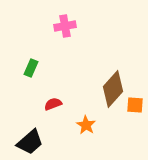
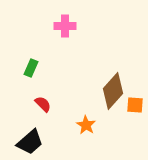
pink cross: rotated 10 degrees clockwise
brown diamond: moved 2 px down
red semicircle: moved 10 px left; rotated 66 degrees clockwise
